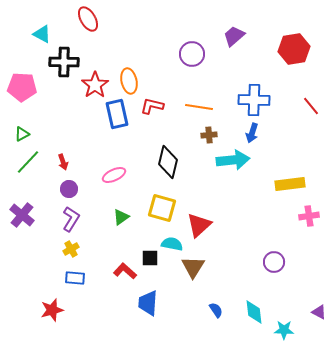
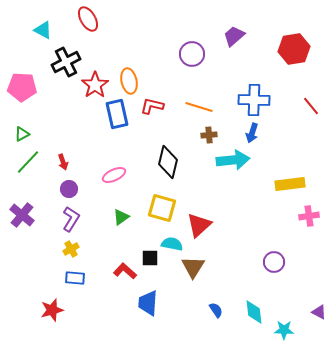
cyan triangle at (42, 34): moved 1 px right, 4 px up
black cross at (64, 62): moved 2 px right; rotated 28 degrees counterclockwise
orange line at (199, 107): rotated 8 degrees clockwise
